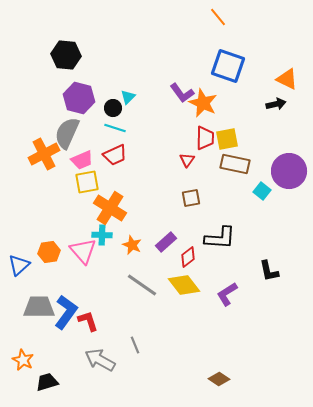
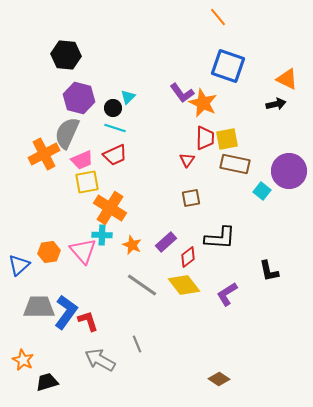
gray line at (135, 345): moved 2 px right, 1 px up
